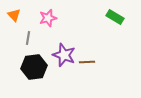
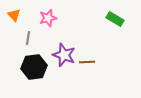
green rectangle: moved 2 px down
